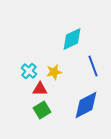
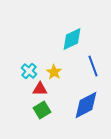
yellow star: rotated 28 degrees counterclockwise
